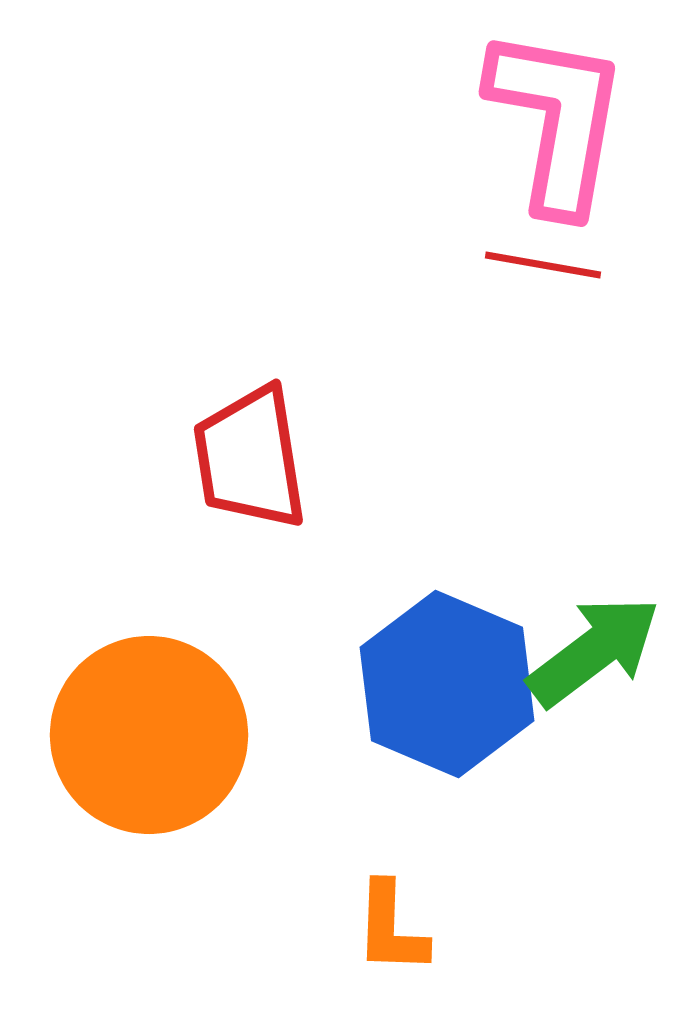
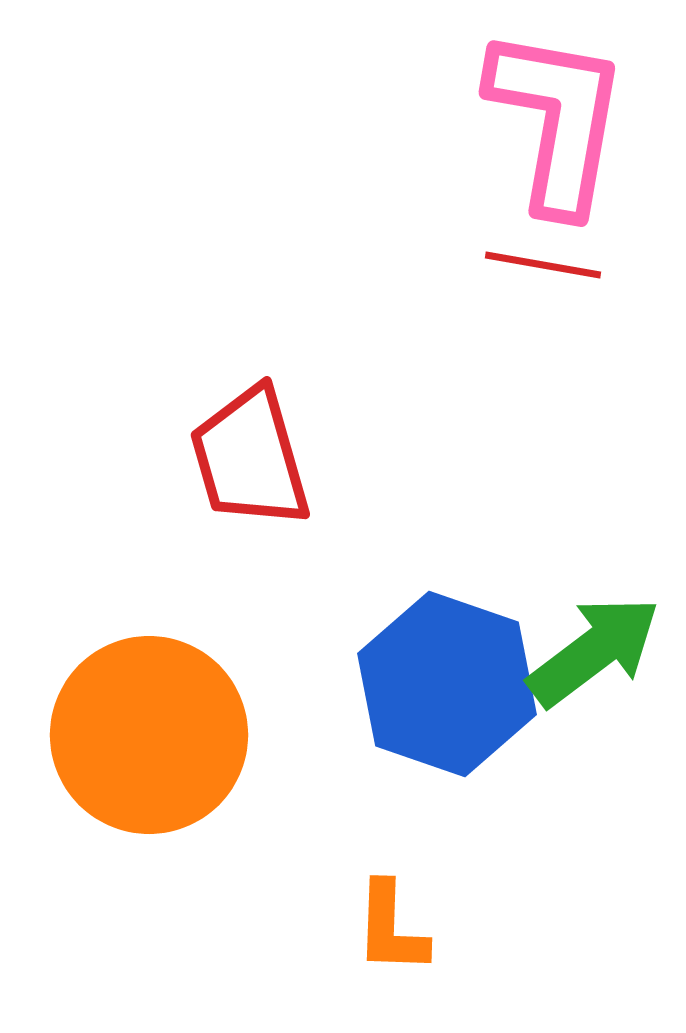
red trapezoid: rotated 7 degrees counterclockwise
blue hexagon: rotated 4 degrees counterclockwise
